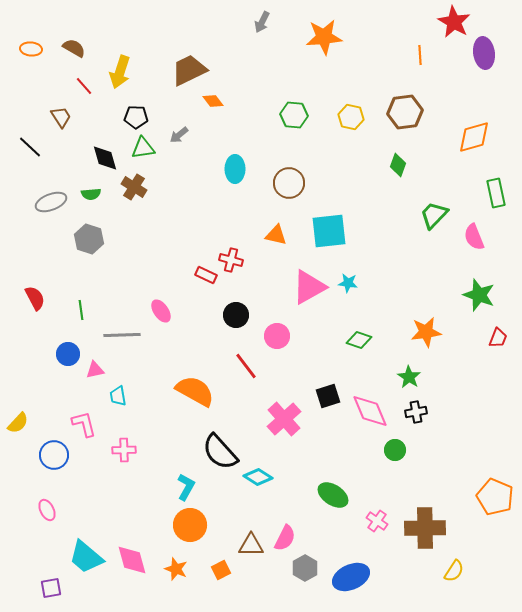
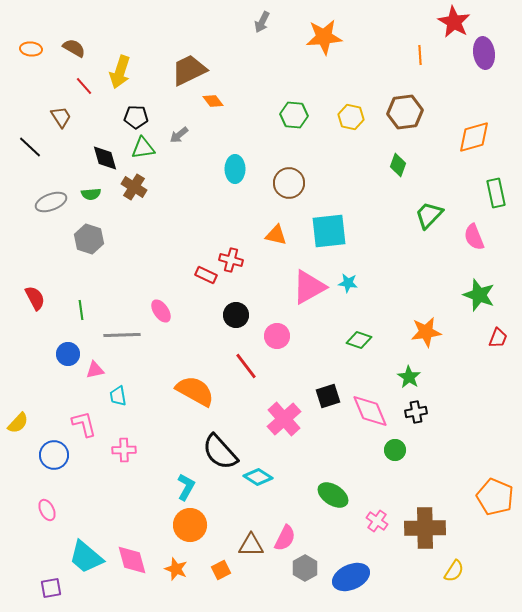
green trapezoid at (434, 215): moved 5 px left
